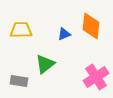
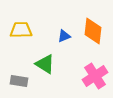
orange diamond: moved 2 px right, 5 px down
blue triangle: moved 2 px down
green triangle: rotated 50 degrees counterclockwise
pink cross: moved 1 px left, 1 px up
